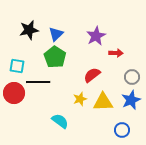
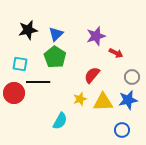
black star: moved 1 px left
purple star: rotated 12 degrees clockwise
red arrow: rotated 24 degrees clockwise
cyan square: moved 3 px right, 2 px up
red semicircle: rotated 12 degrees counterclockwise
blue star: moved 3 px left; rotated 12 degrees clockwise
cyan semicircle: rotated 84 degrees clockwise
